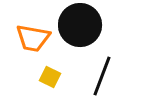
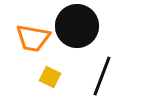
black circle: moved 3 px left, 1 px down
